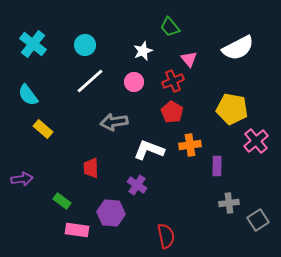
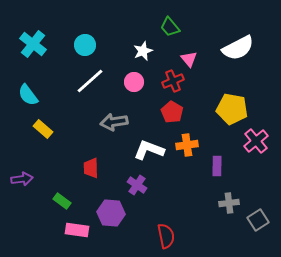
orange cross: moved 3 px left
